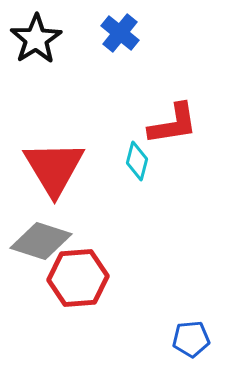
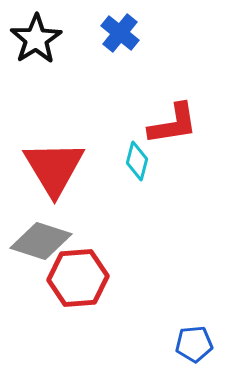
blue pentagon: moved 3 px right, 5 px down
